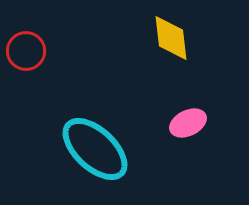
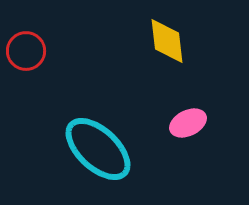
yellow diamond: moved 4 px left, 3 px down
cyan ellipse: moved 3 px right
